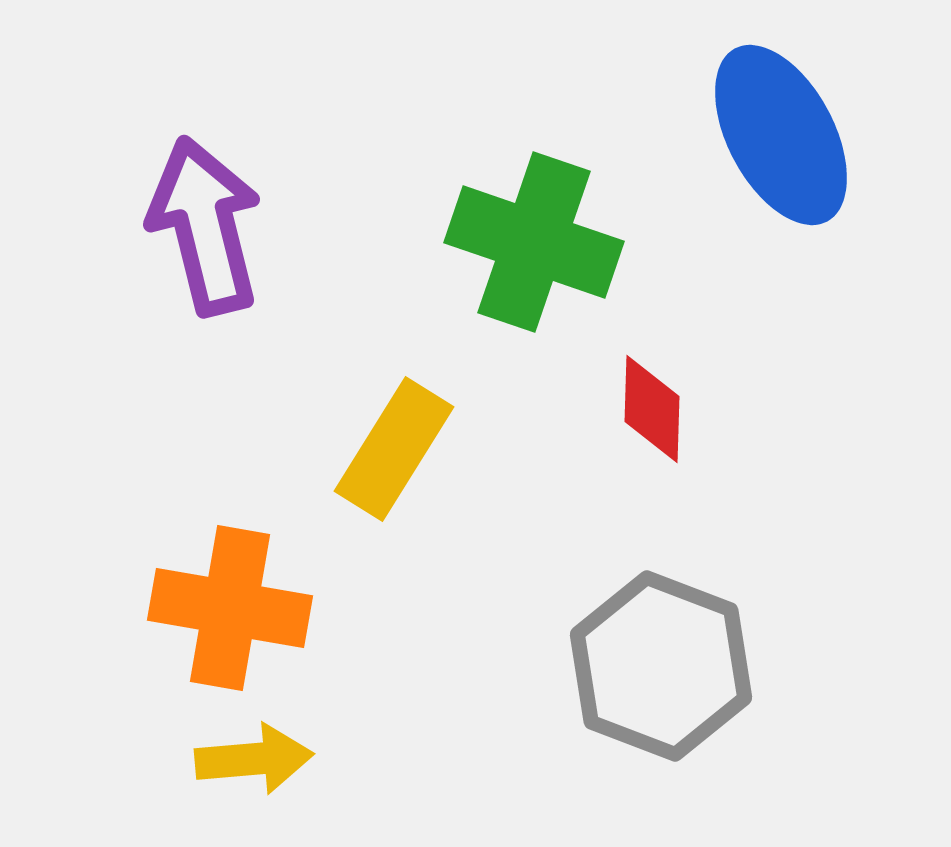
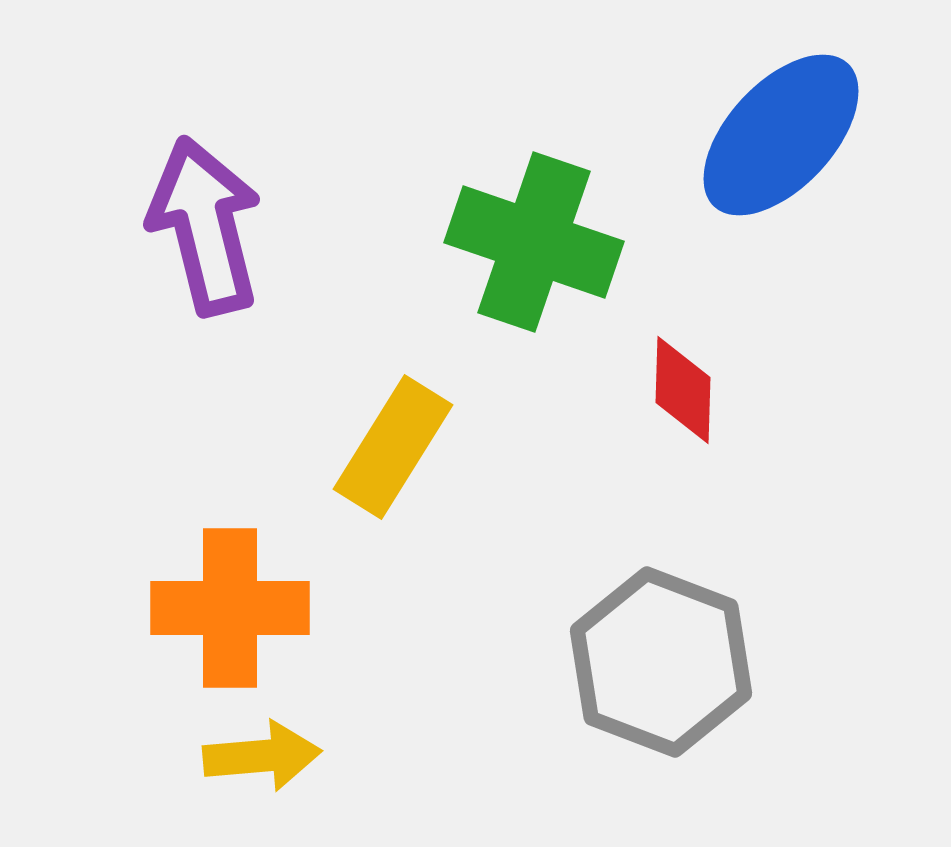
blue ellipse: rotated 71 degrees clockwise
red diamond: moved 31 px right, 19 px up
yellow rectangle: moved 1 px left, 2 px up
orange cross: rotated 10 degrees counterclockwise
gray hexagon: moved 4 px up
yellow arrow: moved 8 px right, 3 px up
